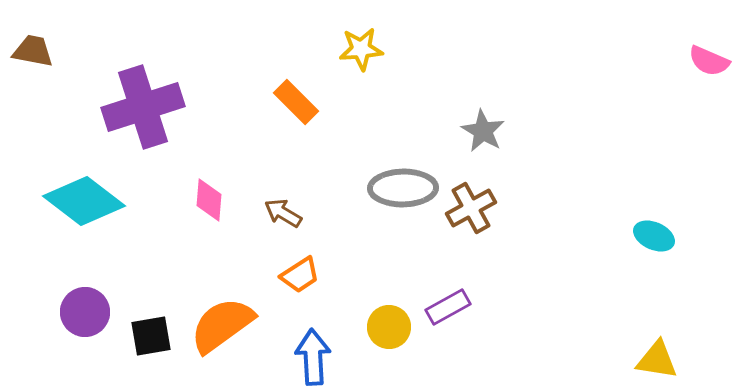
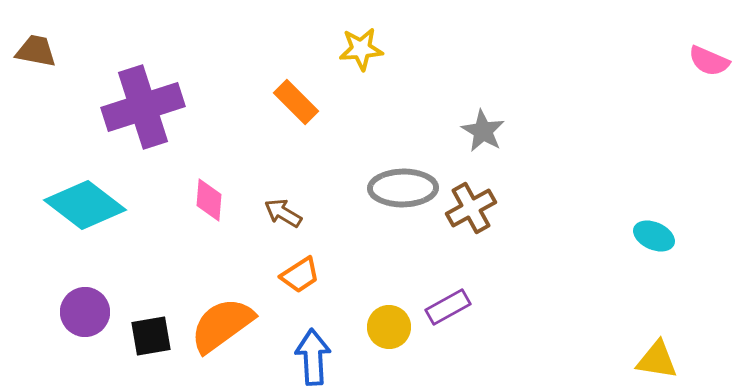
brown trapezoid: moved 3 px right
cyan diamond: moved 1 px right, 4 px down
